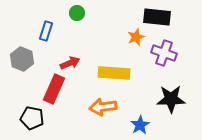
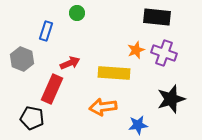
orange star: moved 13 px down
red rectangle: moved 2 px left
black star: rotated 16 degrees counterclockwise
blue star: moved 2 px left; rotated 24 degrees clockwise
